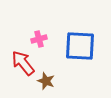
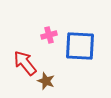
pink cross: moved 10 px right, 4 px up
red arrow: moved 2 px right
